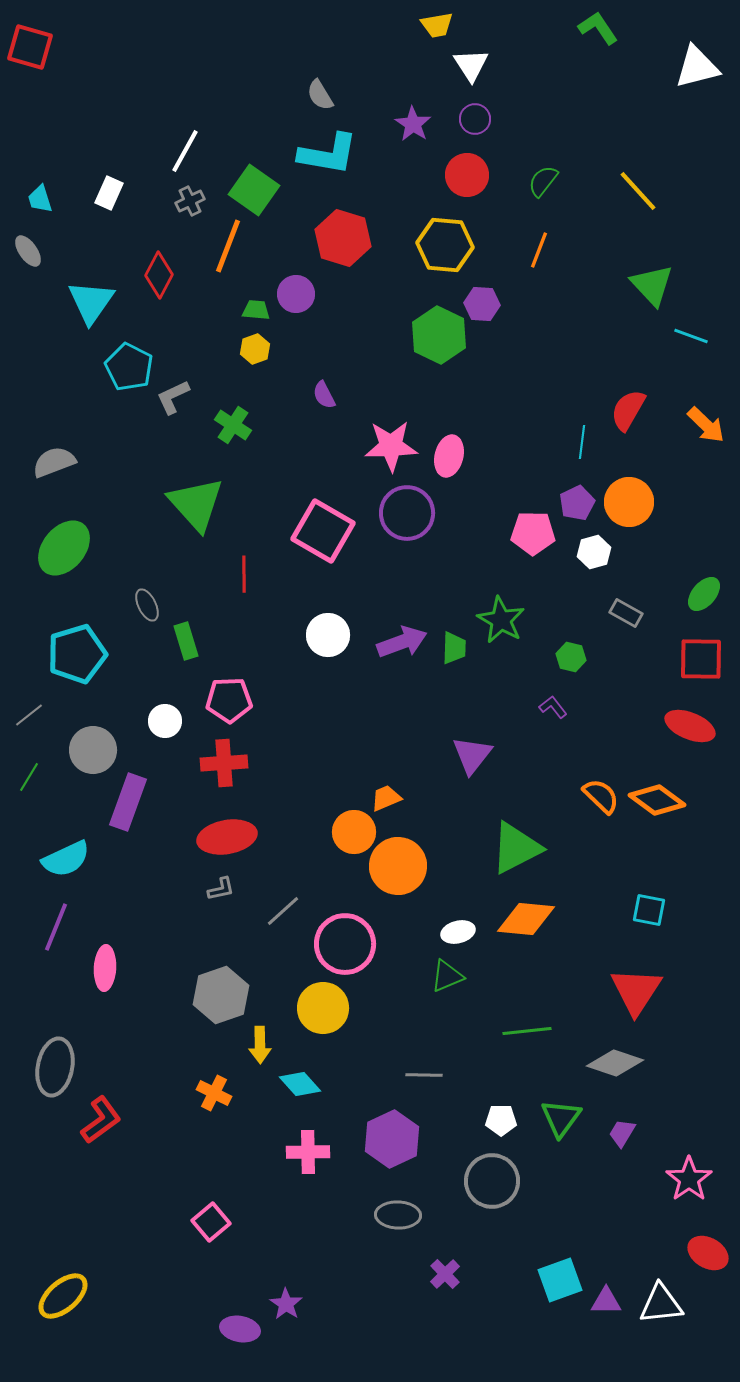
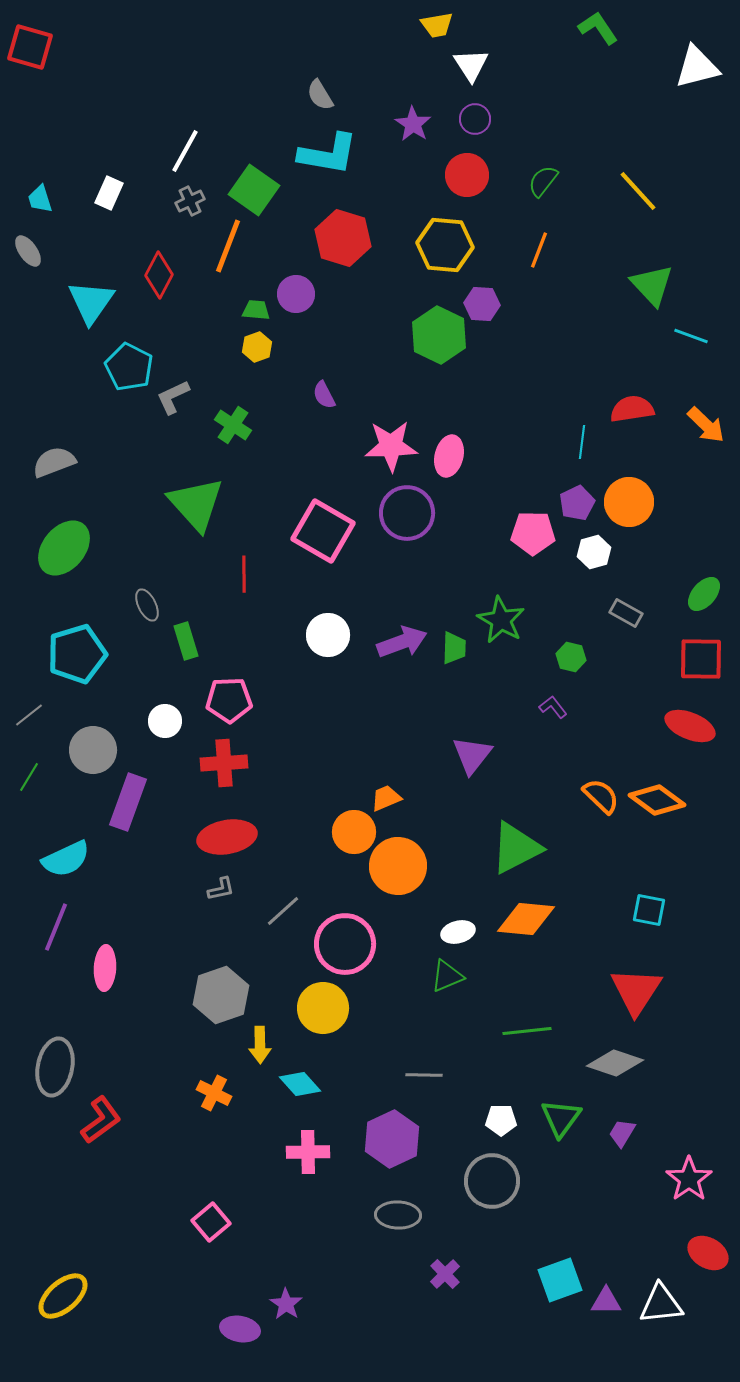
yellow hexagon at (255, 349): moved 2 px right, 2 px up
red semicircle at (628, 410): moved 4 px right, 1 px up; rotated 51 degrees clockwise
